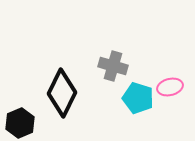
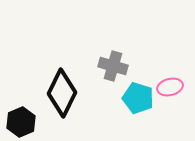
black hexagon: moved 1 px right, 1 px up
